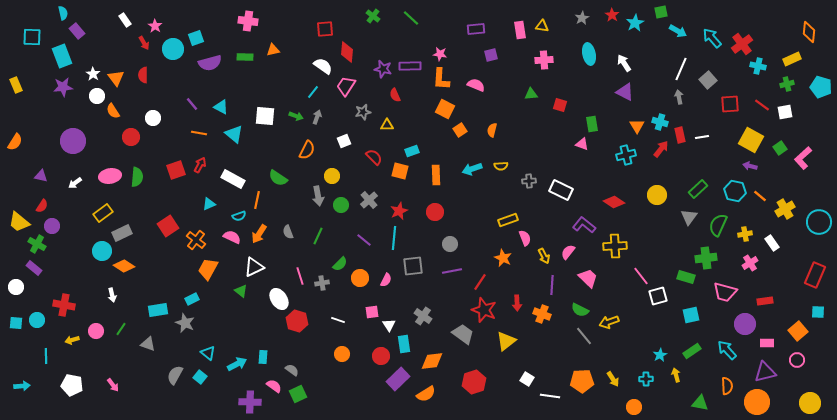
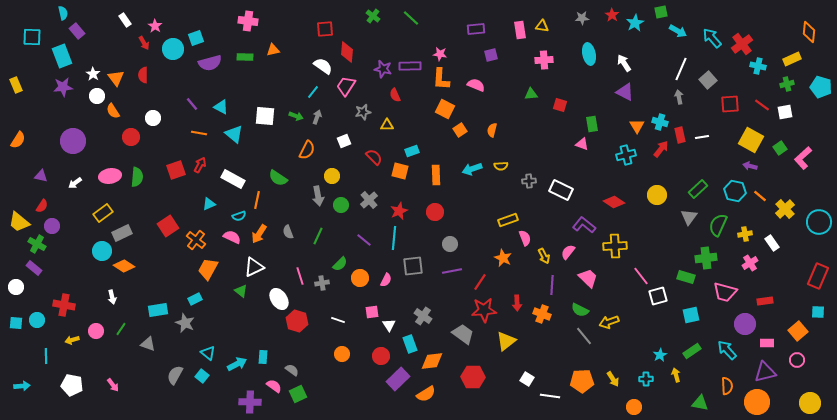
gray star at (582, 18): rotated 24 degrees clockwise
orange semicircle at (15, 142): moved 3 px right, 2 px up
yellow cross at (785, 209): rotated 12 degrees counterclockwise
red rectangle at (815, 275): moved 3 px right, 1 px down
white arrow at (112, 295): moved 2 px down
cyan rectangle at (192, 299): moved 3 px right
red star at (484, 310): rotated 25 degrees counterclockwise
cyan rectangle at (404, 344): moved 6 px right; rotated 12 degrees counterclockwise
cyan square at (200, 377): moved 2 px right, 1 px up
red hexagon at (474, 382): moved 1 px left, 5 px up; rotated 20 degrees clockwise
